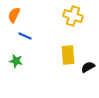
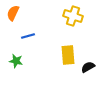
orange semicircle: moved 1 px left, 2 px up
blue line: moved 3 px right; rotated 40 degrees counterclockwise
